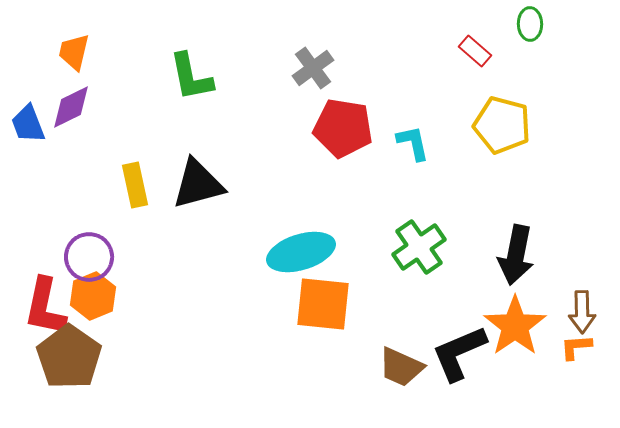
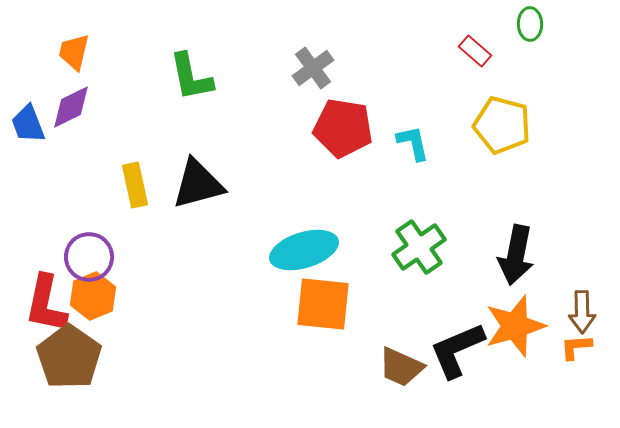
cyan ellipse: moved 3 px right, 2 px up
red L-shape: moved 1 px right, 3 px up
orange star: rotated 18 degrees clockwise
black L-shape: moved 2 px left, 3 px up
